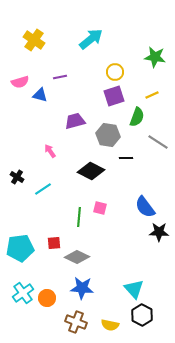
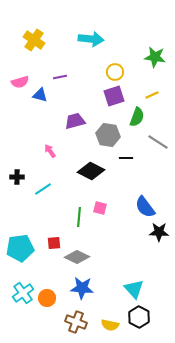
cyan arrow: rotated 45 degrees clockwise
black cross: rotated 32 degrees counterclockwise
black hexagon: moved 3 px left, 2 px down
